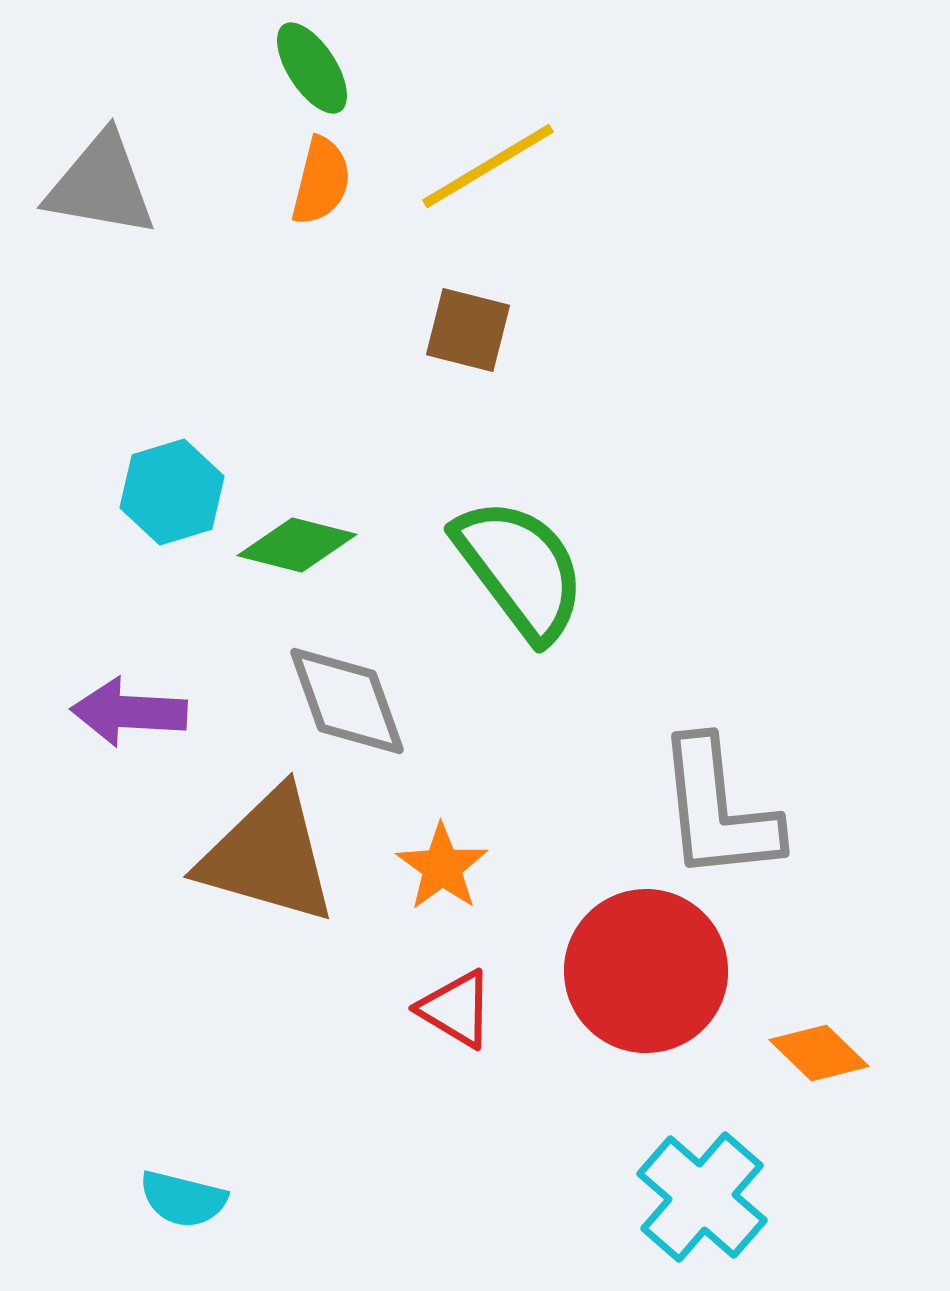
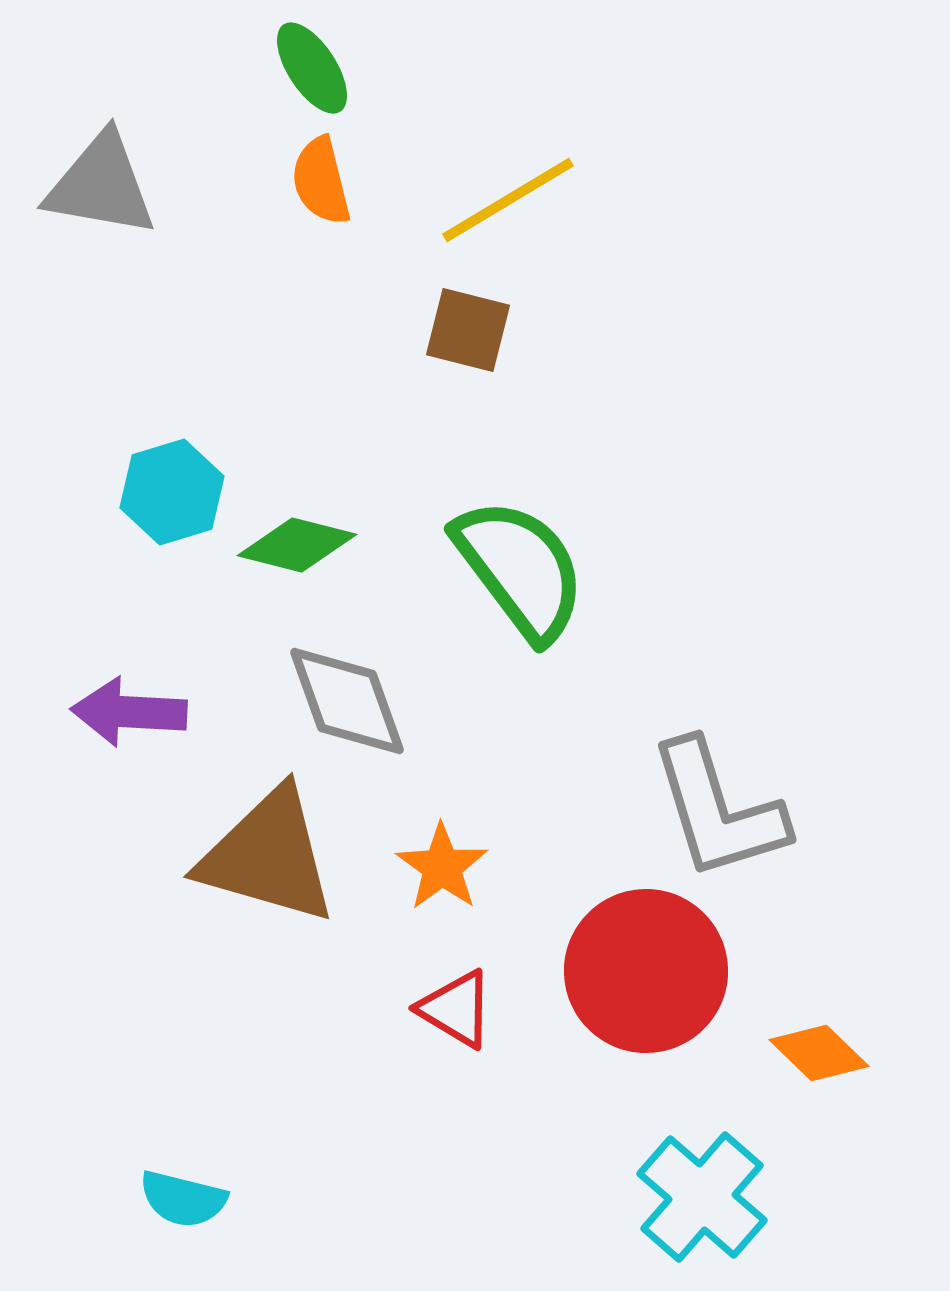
yellow line: moved 20 px right, 34 px down
orange semicircle: rotated 152 degrees clockwise
gray L-shape: rotated 11 degrees counterclockwise
